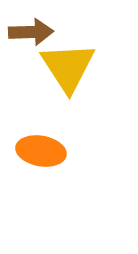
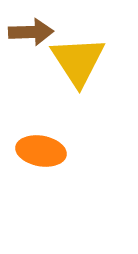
yellow triangle: moved 10 px right, 6 px up
